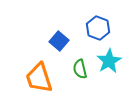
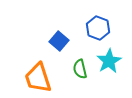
orange trapezoid: moved 1 px left
